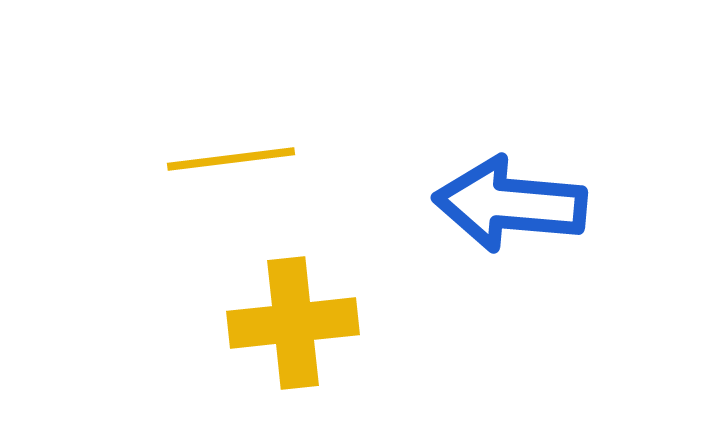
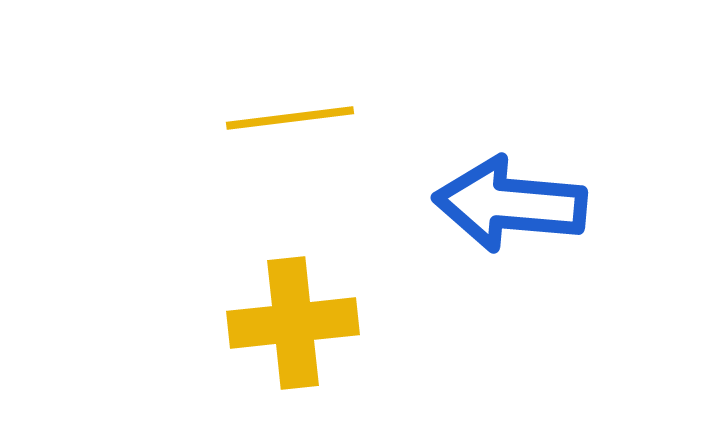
yellow line: moved 59 px right, 41 px up
